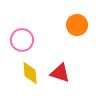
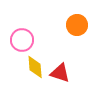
yellow diamond: moved 5 px right, 6 px up
